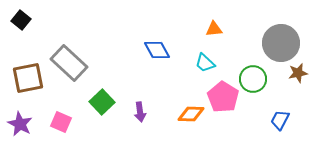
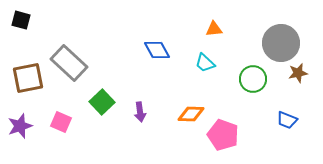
black square: rotated 24 degrees counterclockwise
pink pentagon: moved 38 px down; rotated 12 degrees counterclockwise
blue trapezoid: moved 7 px right; rotated 95 degrees counterclockwise
purple star: moved 2 px down; rotated 25 degrees clockwise
